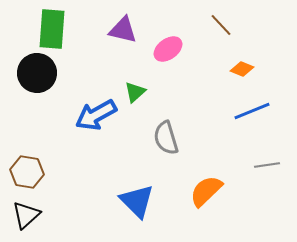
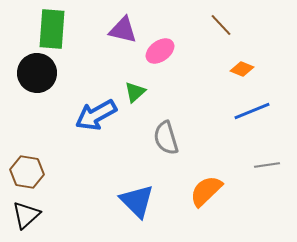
pink ellipse: moved 8 px left, 2 px down
